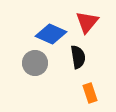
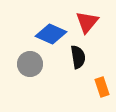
gray circle: moved 5 px left, 1 px down
orange rectangle: moved 12 px right, 6 px up
